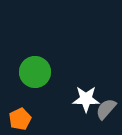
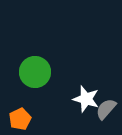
white star: rotated 16 degrees clockwise
